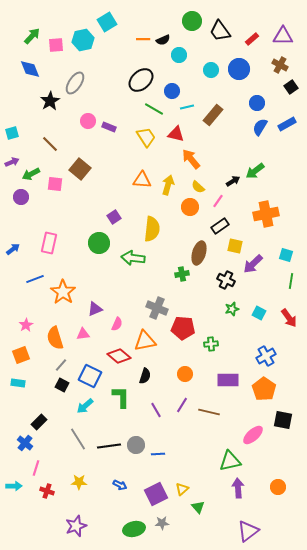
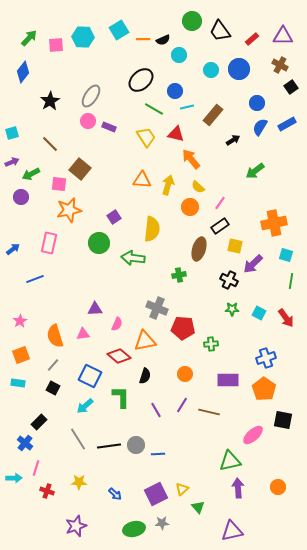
cyan square at (107, 22): moved 12 px right, 8 px down
green arrow at (32, 36): moved 3 px left, 2 px down
cyan hexagon at (83, 40): moved 3 px up; rotated 15 degrees clockwise
blue diamond at (30, 69): moved 7 px left, 3 px down; rotated 60 degrees clockwise
gray ellipse at (75, 83): moved 16 px right, 13 px down
blue circle at (172, 91): moved 3 px right
black arrow at (233, 181): moved 41 px up
pink square at (55, 184): moved 4 px right
pink line at (218, 201): moved 2 px right, 2 px down
orange cross at (266, 214): moved 8 px right, 9 px down
brown ellipse at (199, 253): moved 4 px up
green cross at (182, 274): moved 3 px left, 1 px down
black cross at (226, 280): moved 3 px right
orange star at (63, 292): moved 6 px right, 82 px up; rotated 25 degrees clockwise
purple triangle at (95, 309): rotated 21 degrees clockwise
green star at (232, 309): rotated 16 degrees clockwise
red arrow at (289, 318): moved 3 px left
pink star at (26, 325): moved 6 px left, 4 px up
orange semicircle at (55, 338): moved 2 px up
blue cross at (266, 356): moved 2 px down; rotated 12 degrees clockwise
gray line at (61, 365): moved 8 px left
black square at (62, 385): moved 9 px left, 3 px down
blue arrow at (120, 485): moved 5 px left, 9 px down; rotated 16 degrees clockwise
cyan arrow at (14, 486): moved 8 px up
purple triangle at (248, 531): moved 16 px left; rotated 25 degrees clockwise
